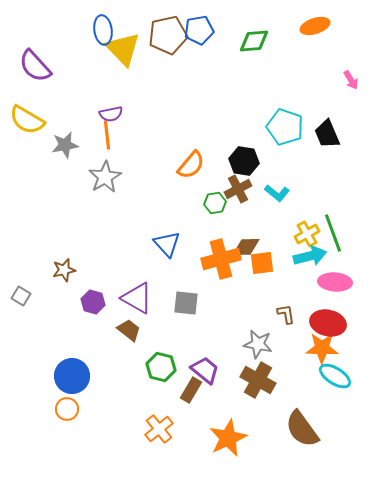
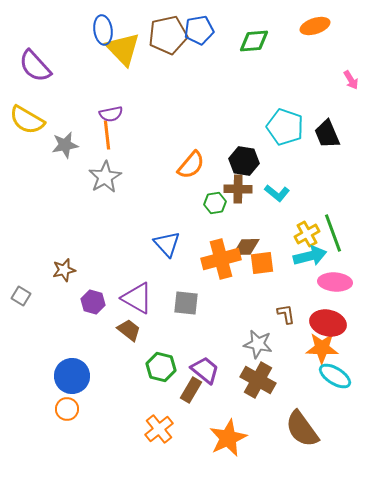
brown cross at (238, 189): rotated 28 degrees clockwise
